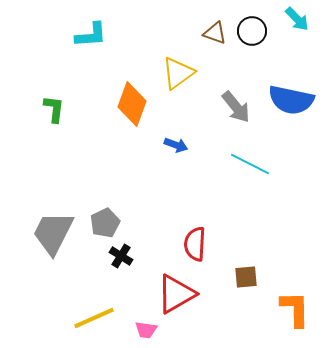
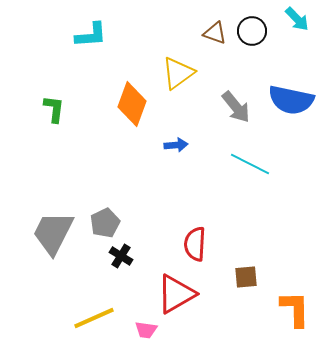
blue arrow: rotated 25 degrees counterclockwise
